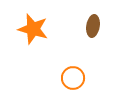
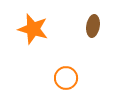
orange circle: moved 7 px left
